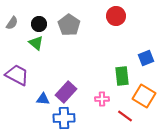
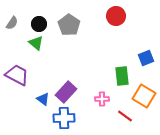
blue triangle: rotated 32 degrees clockwise
